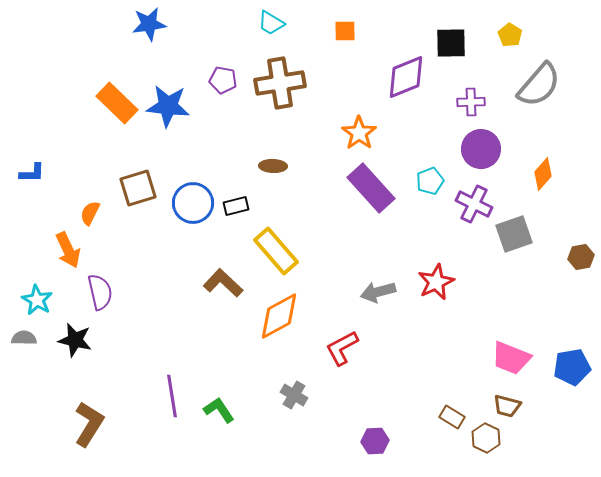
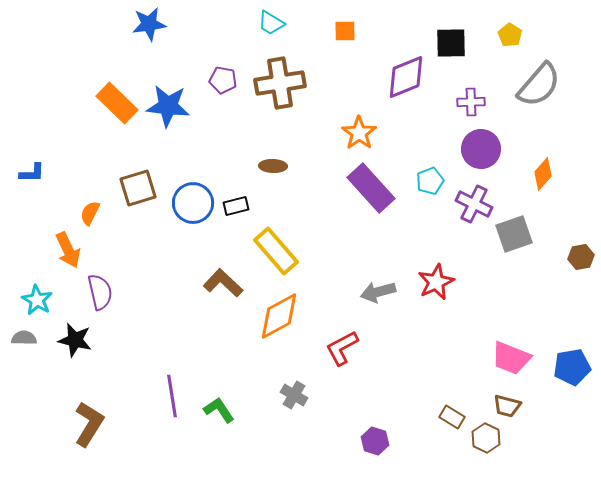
purple hexagon at (375, 441): rotated 20 degrees clockwise
